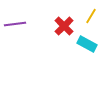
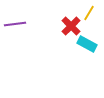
yellow line: moved 2 px left, 3 px up
red cross: moved 7 px right
